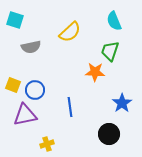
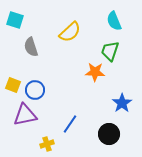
gray semicircle: rotated 84 degrees clockwise
blue line: moved 17 px down; rotated 42 degrees clockwise
